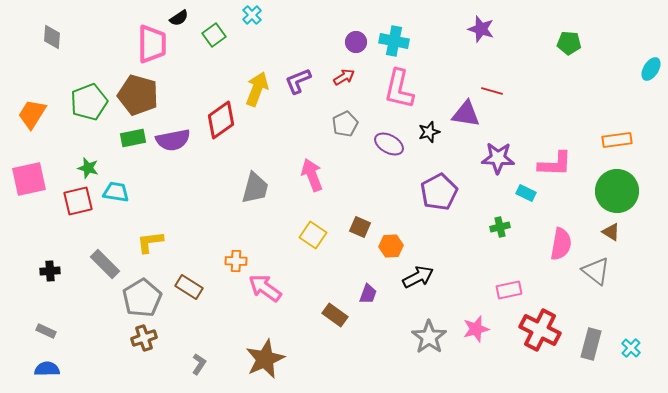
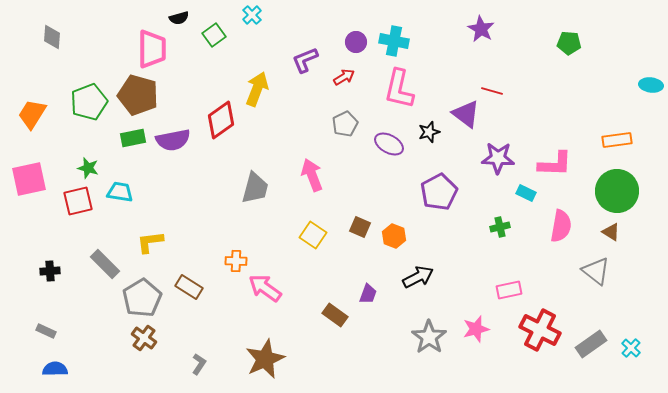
black semicircle at (179, 18): rotated 18 degrees clockwise
purple star at (481, 29): rotated 12 degrees clockwise
pink trapezoid at (152, 44): moved 5 px down
cyan ellipse at (651, 69): moved 16 px down; rotated 65 degrees clockwise
purple L-shape at (298, 81): moved 7 px right, 21 px up
purple triangle at (466, 114): rotated 28 degrees clockwise
cyan trapezoid at (116, 192): moved 4 px right
pink semicircle at (561, 244): moved 18 px up
orange hexagon at (391, 246): moved 3 px right, 10 px up; rotated 25 degrees clockwise
brown cross at (144, 338): rotated 35 degrees counterclockwise
gray rectangle at (591, 344): rotated 40 degrees clockwise
blue semicircle at (47, 369): moved 8 px right
